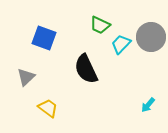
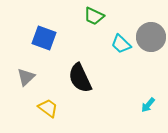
green trapezoid: moved 6 px left, 9 px up
cyan trapezoid: rotated 90 degrees counterclockwise
black semicircle: moved 6 px left, 9 px down
